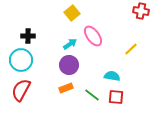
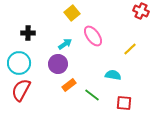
red cross: rotated 14 degrees clockwise
black cross: moved 3 px up
cyan arrow: moved 5 px left
yellow line: moved 1 px left
cyan circle: moved 2 px left, 3 px down
purple circle: moved 11 px left, 1 px up
cyan semicircle: moved 1 px right, 1 px up
orange rectangle: moved 3 px right, 3 px up; rotated 16 degrees counterclockwise
red square: moved 8 px right, 6 px down
